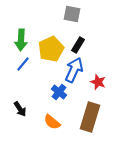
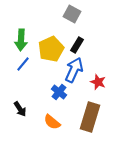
gray square: rotated 18 degrees clockwise
black rectangle: moved 1 px left
